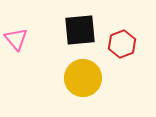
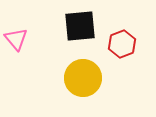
black square: moved 4 px up
